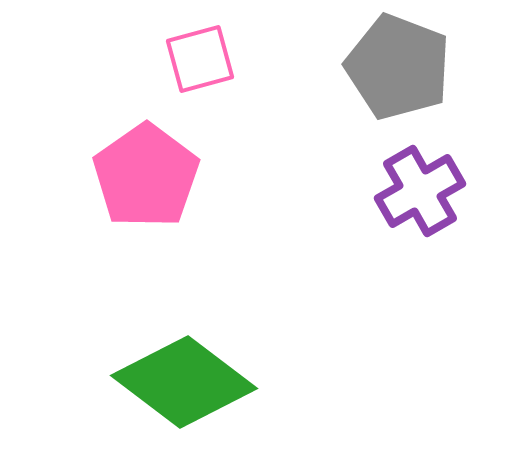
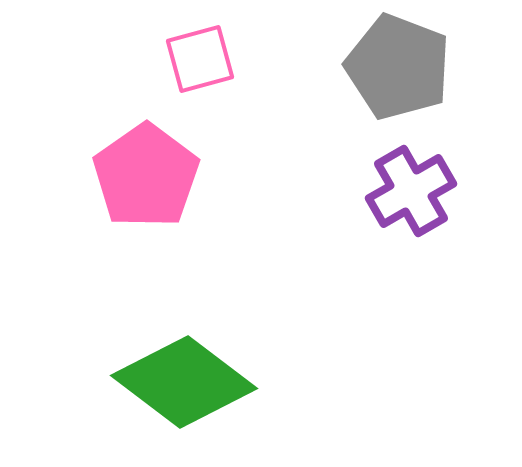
purple cross: moved 9 px left
